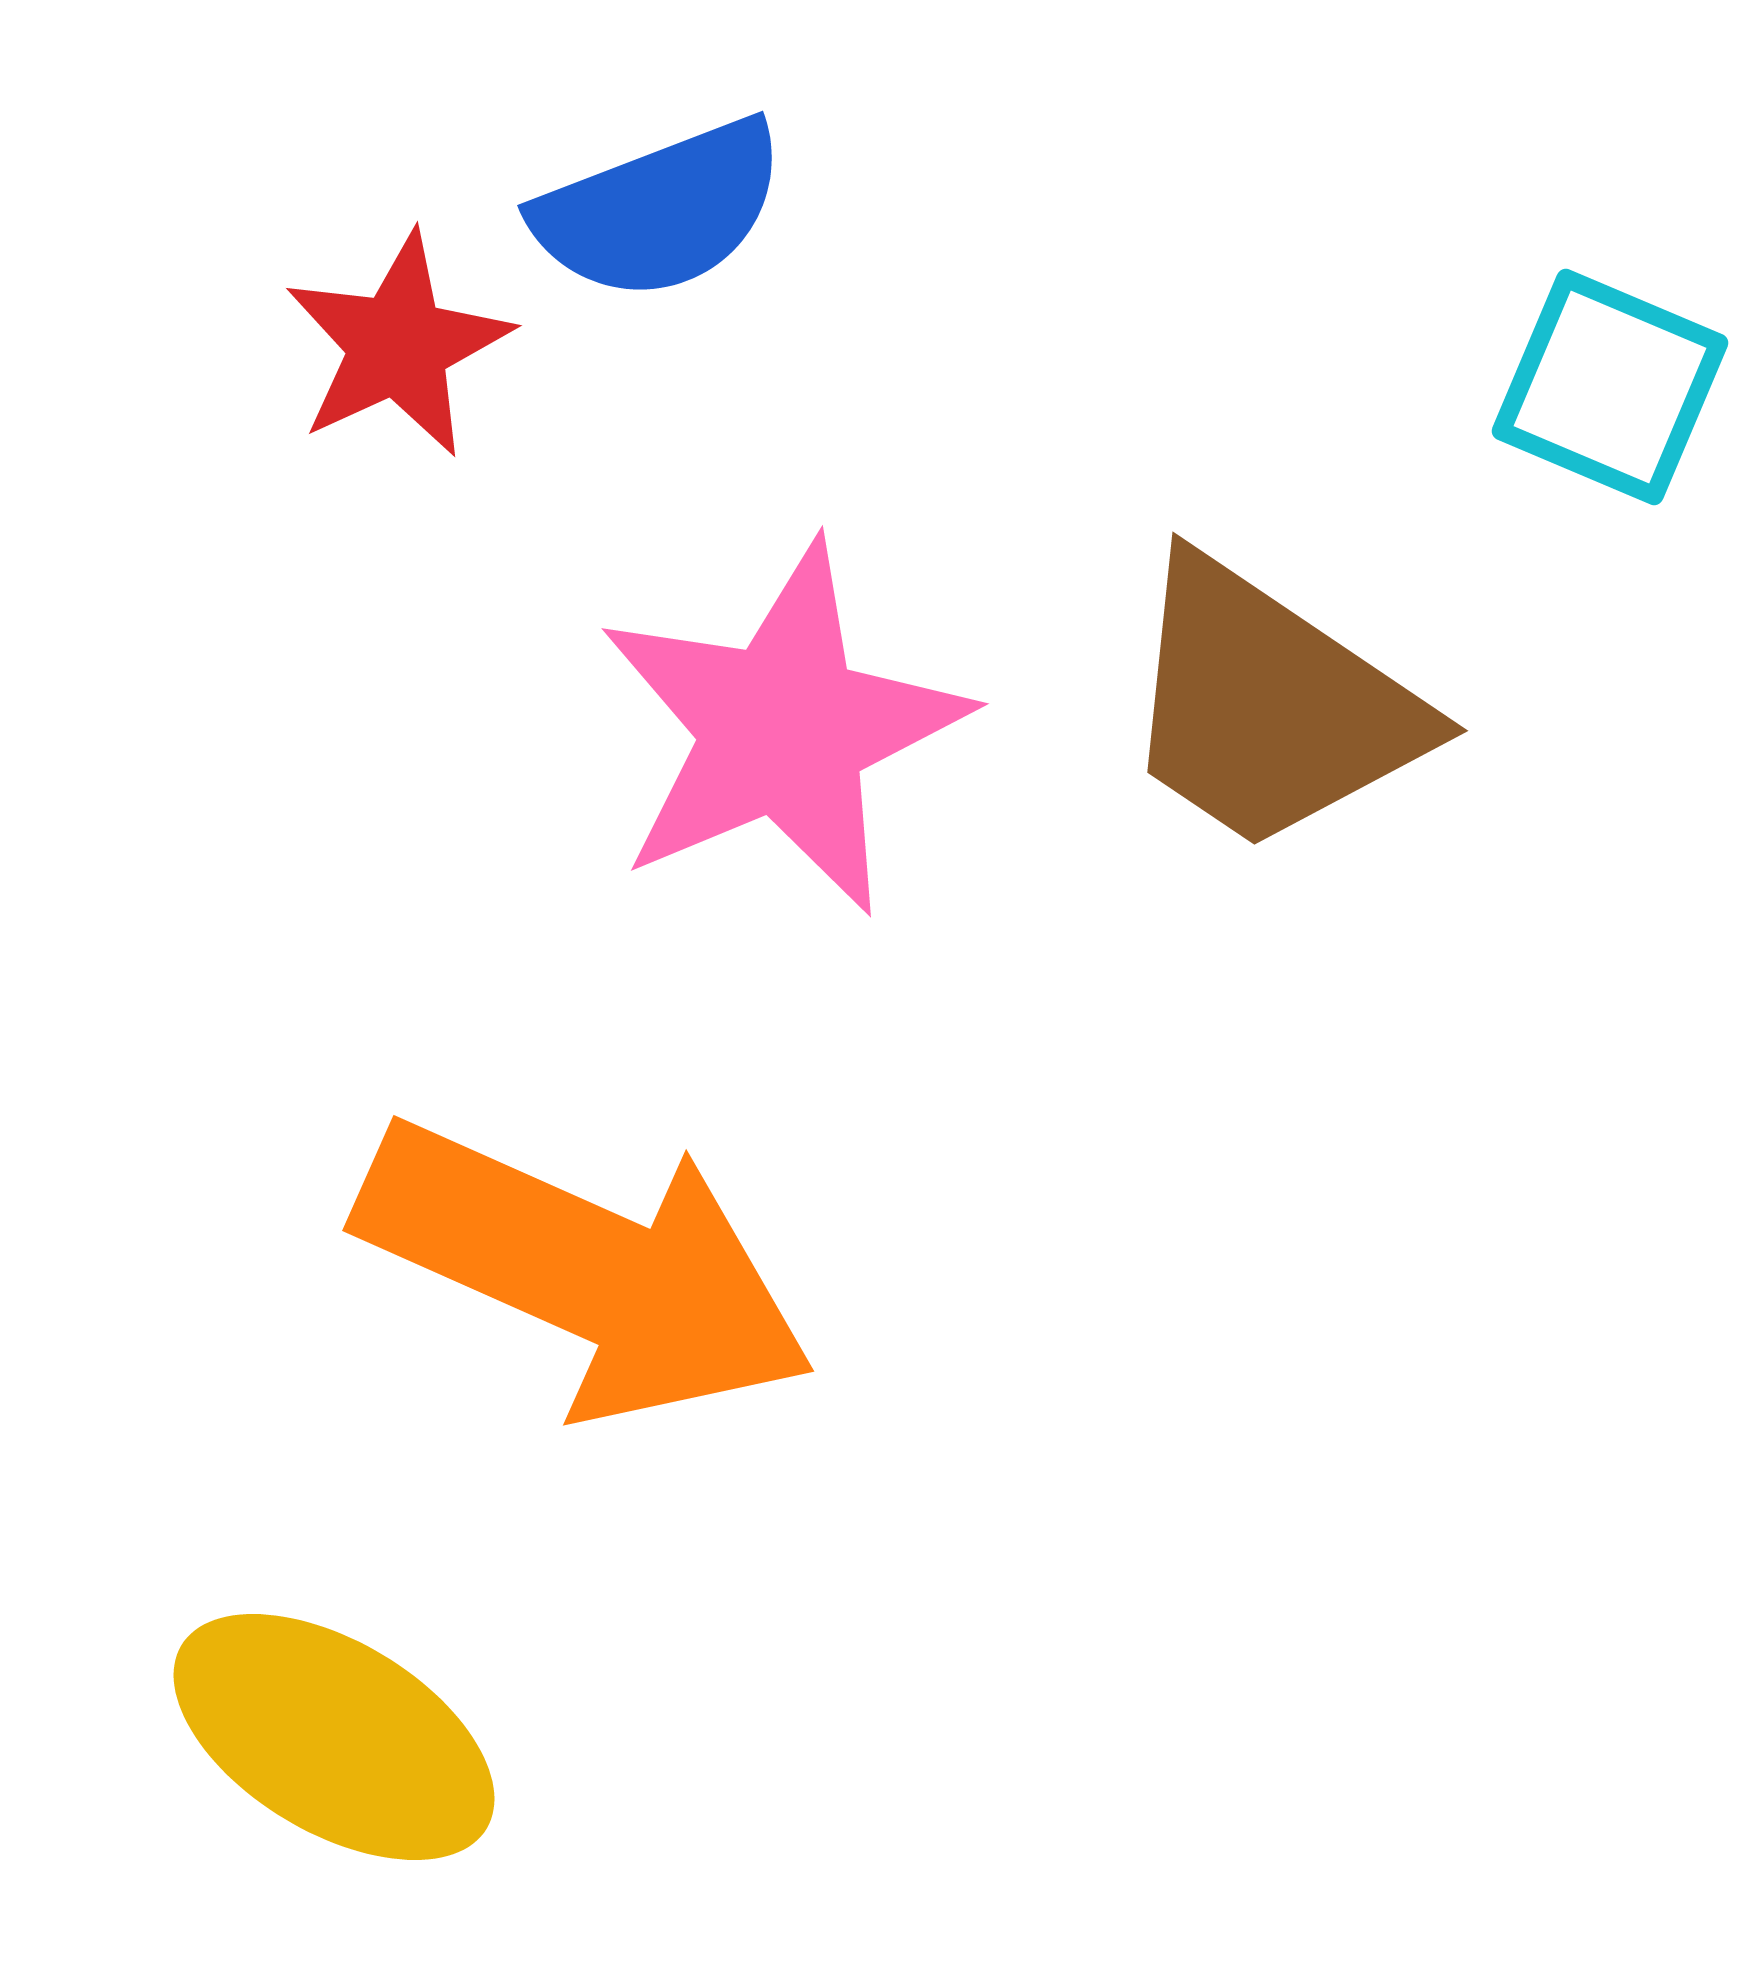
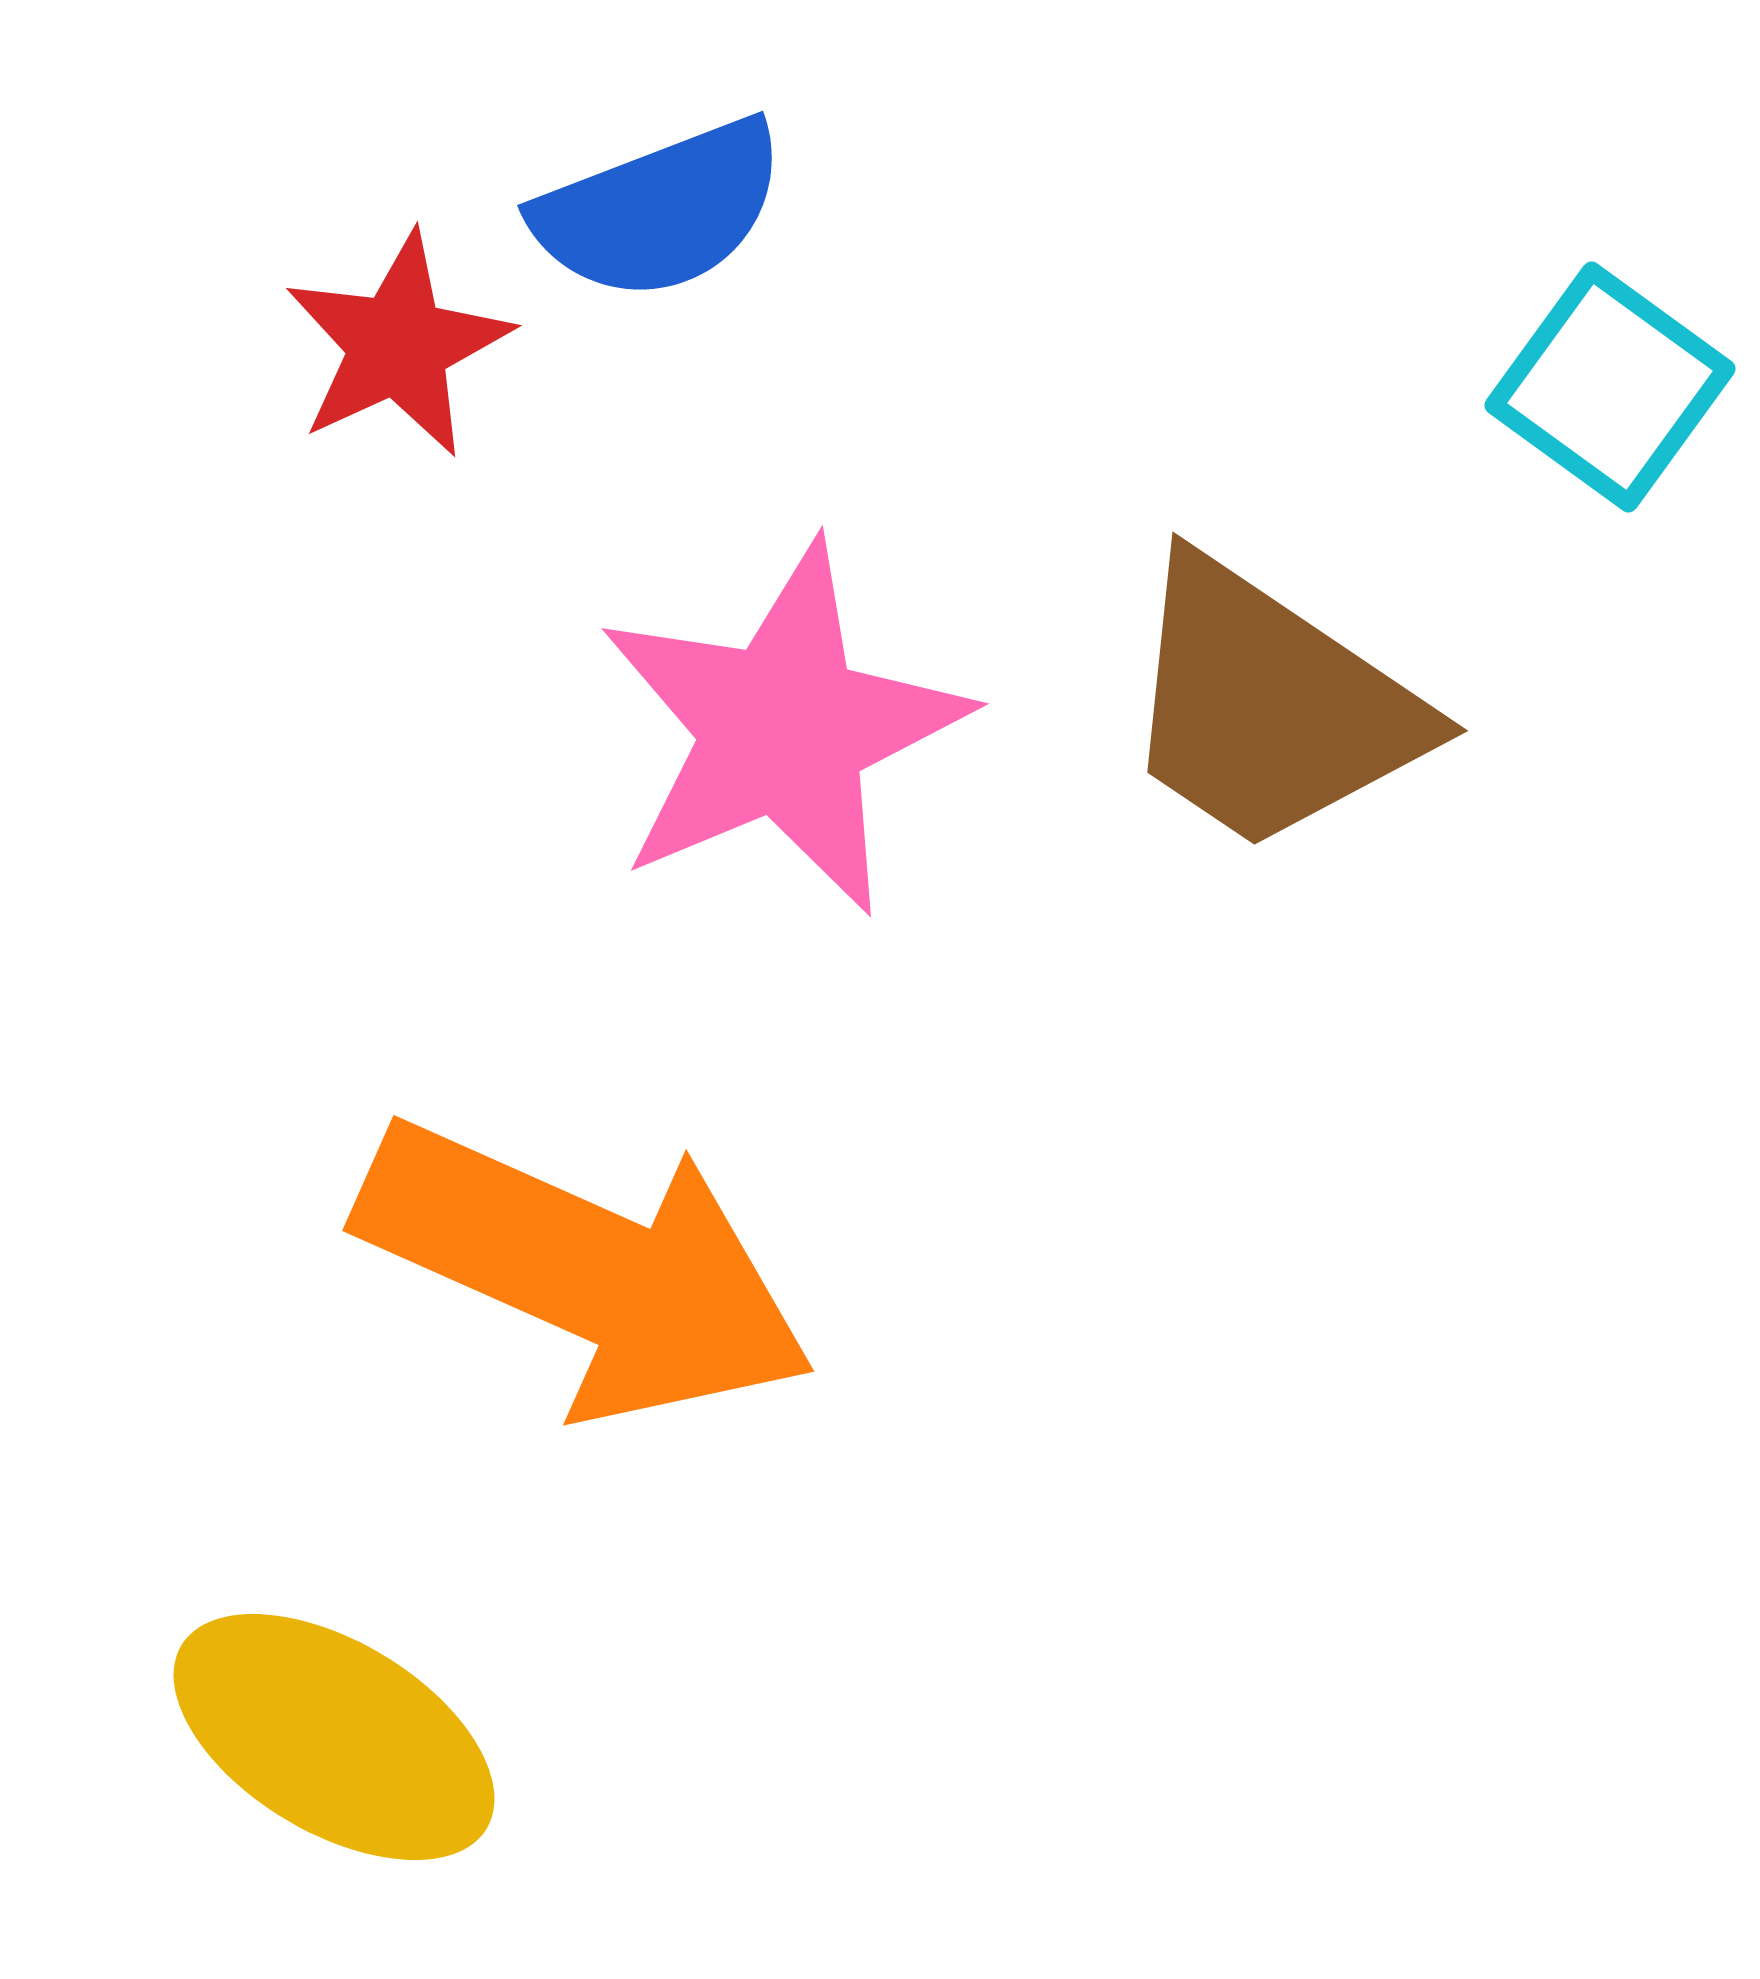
cyan square: rotated 13 degrees clockwise
